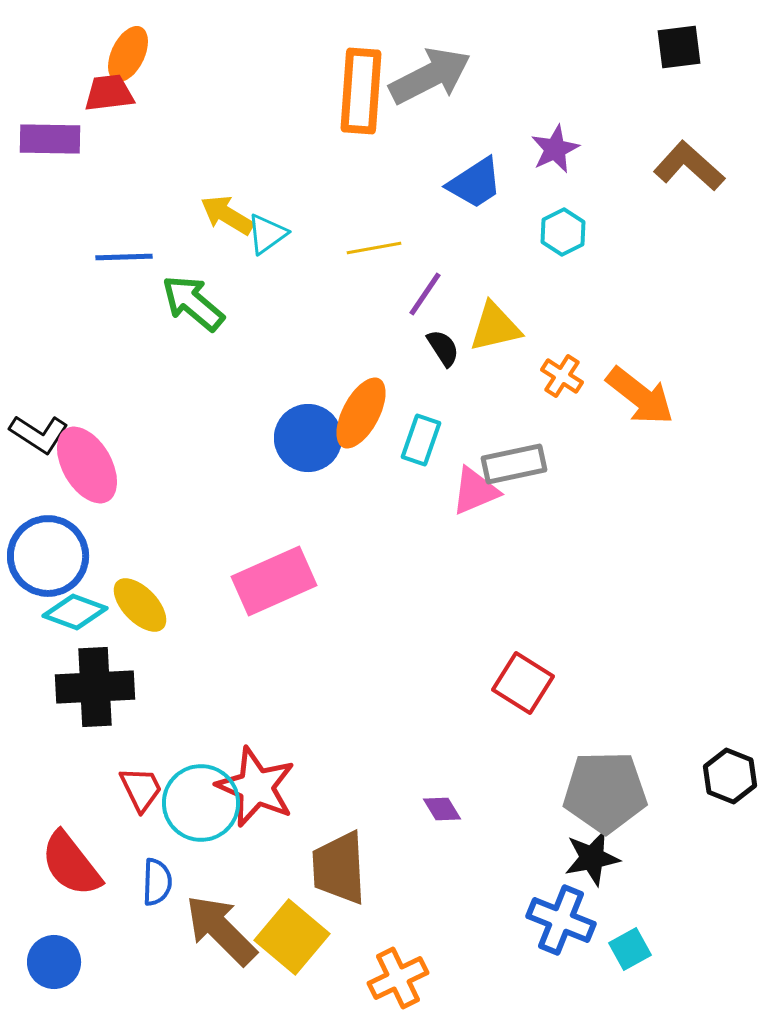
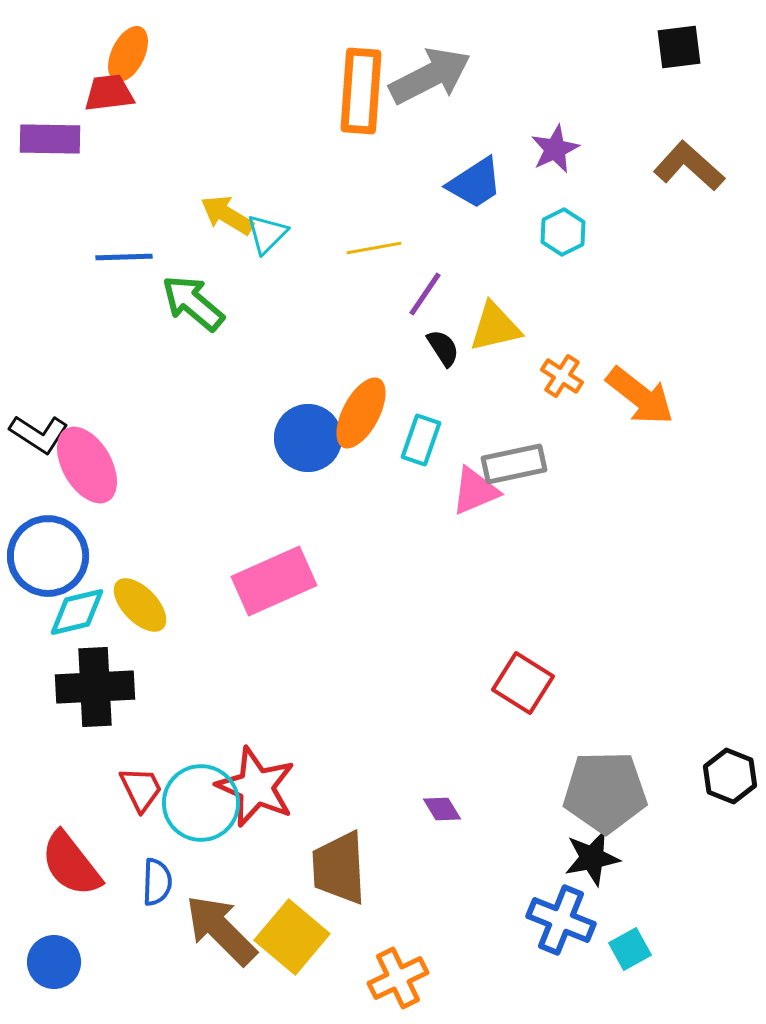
cyan triangle at (267, 234): rotated 9 degrees counterclockwise
cyan diamond at (75, 612): moved 2 px right; rotated 34 degrees counterclockwise
